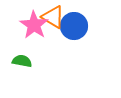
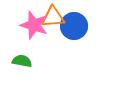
orange triangle: rotated 35 degrees counterclockwise
pink star: rotated 16 degrees counterclockwise
